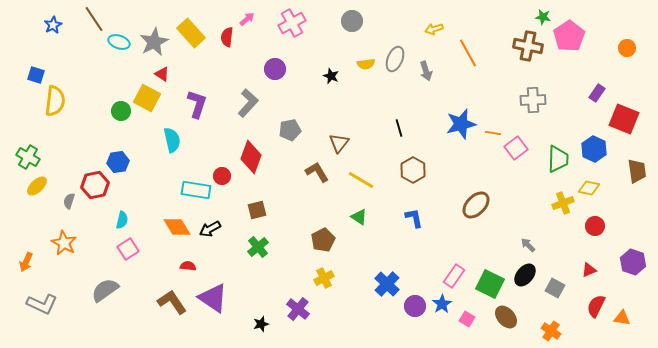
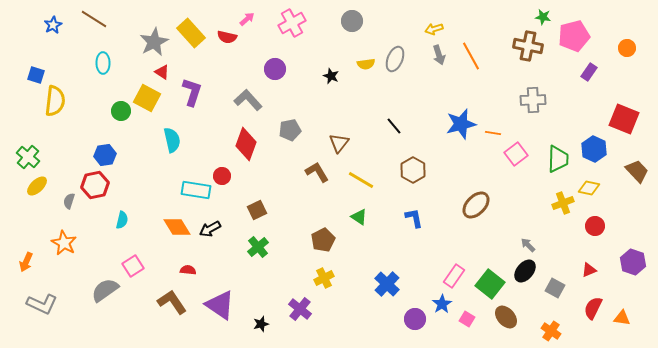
brown line at (94, 19): rotated 24 degrees counterclockwise
pink pentagon at (569, 36): moved 5 px right; rotated 20 degrees clockwise
red semicircle at (227, 37): rotated 84 degrees counterclockwise
cyan ellipse at (119, 42): moved 16 px left, 21 px down; rotated 70 degrees clockwise
orange line at (468, 53): moved 3 px right, 3 px down
gray arrow at (426, 71): moved 13 px right, 16 px up
red triangle at (162, 74): moved 2 px up
purple rectangle at (597, 93): moved 8 px left, 21 px up
gray L-shape at (248, 103): moved 3 px up; rotated 84 degrees counterclockwise
purple L-shape at (197, 104): moved 5 px left, 12 px up
black line at (399, 128): moved 5 px left, 2 px up; rotated 24 degrees counterclockwise
pink square at (516, 148): moved 6 px down
green cross at (28, 157): rotated 10 degrees clockwise
red diamond at (251, 157): moved 5 px left, 13 px up
blue hexagon at (118, 162): moved 13 px left, 7 px up
brown trapezoid at (637, 171): rotated 35 degrees counterclockwise
brown square at (257, 210): rotated 12 degrees counterclockwise
pink square at (128, 249): moved 5 px right, 17 px down
red semicircle at (188, 266): moved 4 px down
black ellipse at (525, 275): moved 4 px up
green square at (490, 284): rotated 12 degrees clockwise
purple triangle at (213, 298): moved 7 px right, 7 px down
purple circle at (415, 306): moved 13 px down
red semicircle at (596, 306): moved 3 px left, 2 px down
purple cross at (298, 309): moved 2 px right
